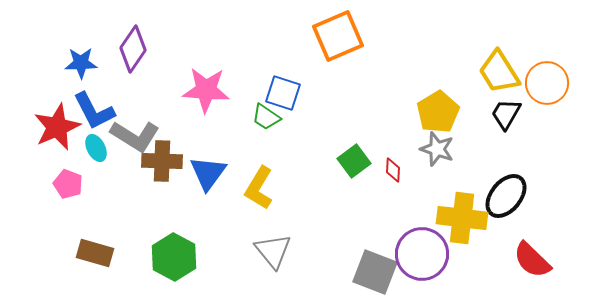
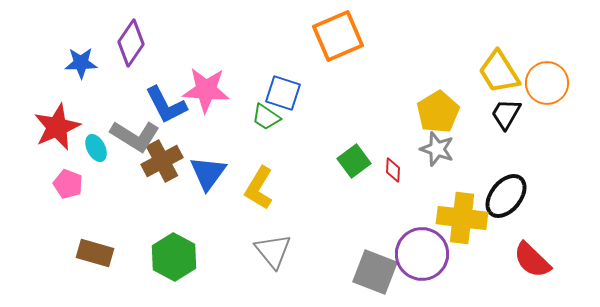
purple diamond: moved 2 px left, 6 px up
blue L-shape: moved 72 px right, 6 px up
brown cross: rotated 30 degrees counterclockwise
